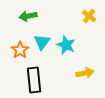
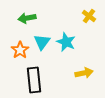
green arrow: moved 1 px left, 2 px down
cyan star: moved 3 px up
yellow arrow: moved 1 px left
